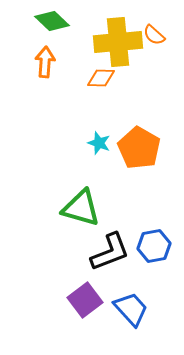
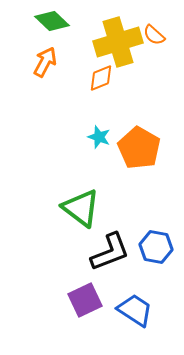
yellow cross: rotated 12 degrees counterclockwise
orange arrow: rotated 24 degrees clockwise
orange diamond: rotated 24 degrees counterclockwise
cyan star: moved 6 px up
green triangle: rotated 21 degrees clockwise
blue hexagon: moved 2 px right, 1 px down; rotated 20 degrees clockwise
purple square: rotated 12 degrees clockwise
blue trapezoid: moved 4 px right, 1 px down; rotated 15 degrees counterclockwise
